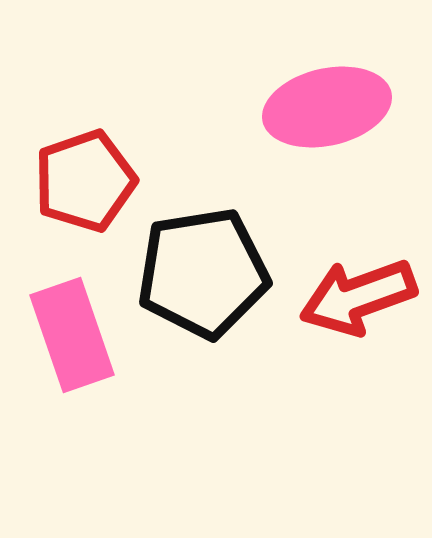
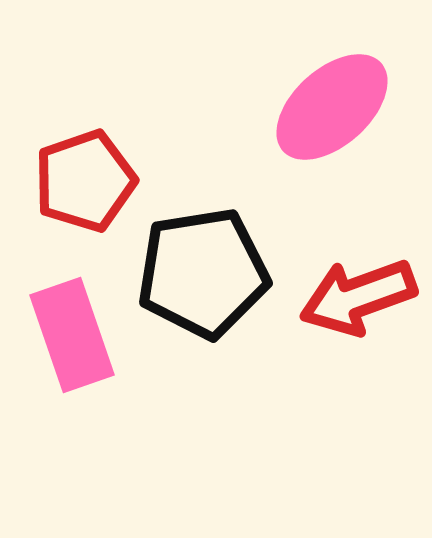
pink ellipse: moved 5 px right; rotated 29 degrees counterclockwise
